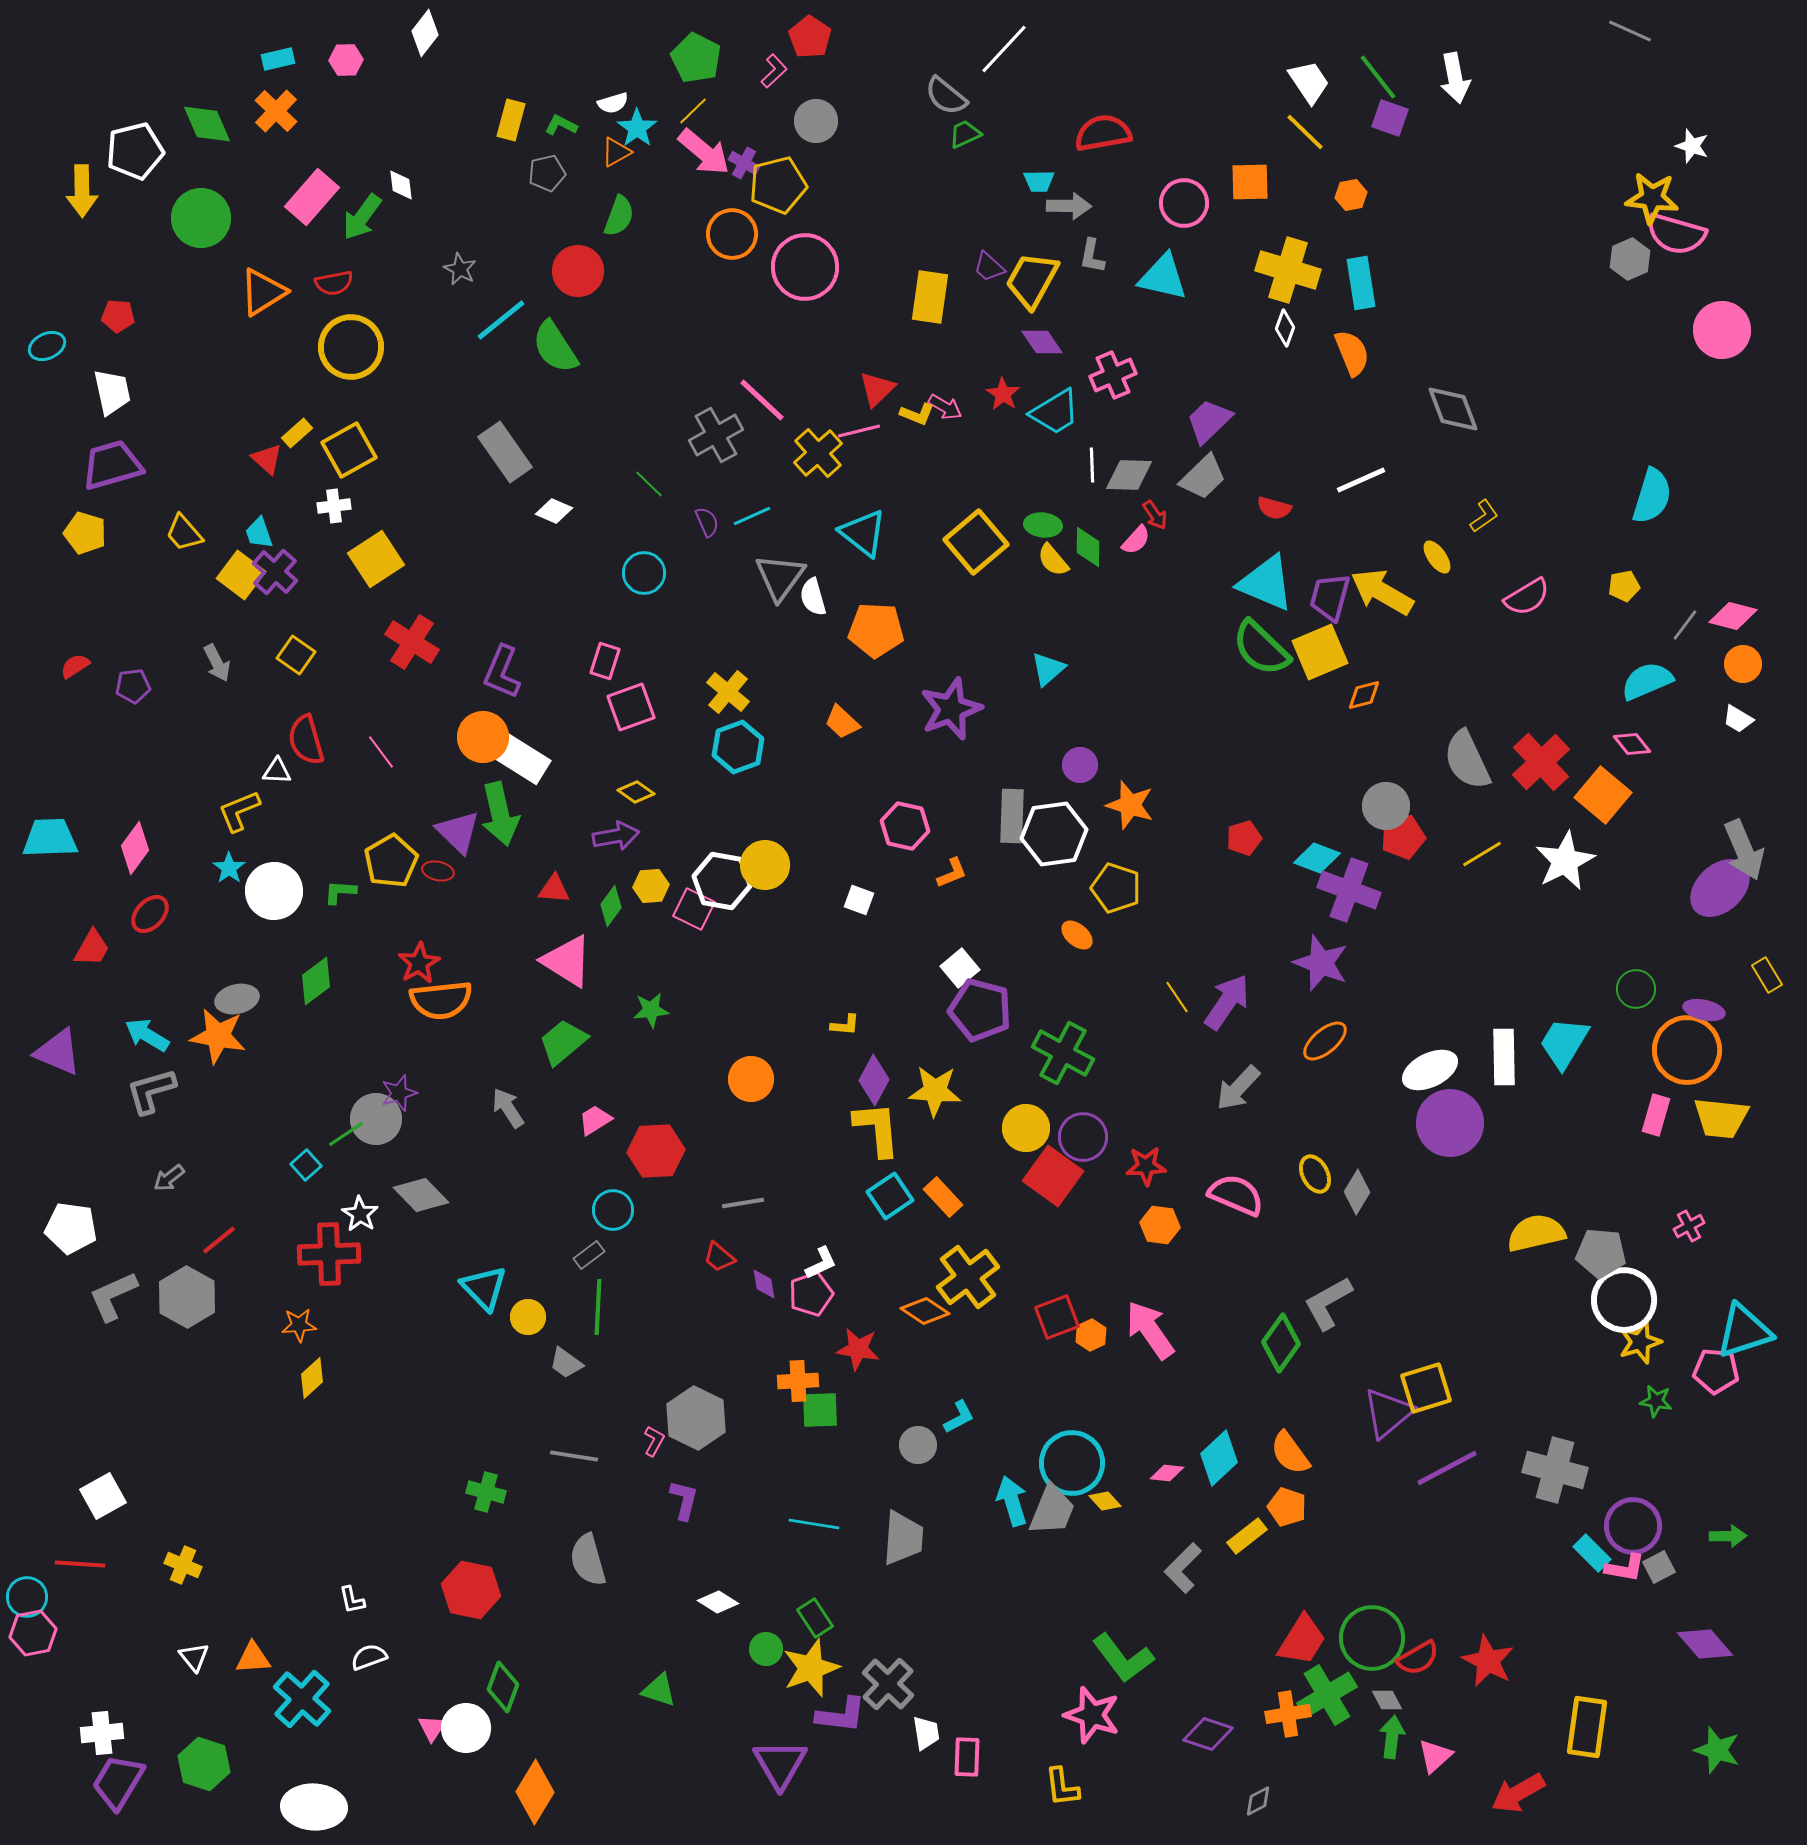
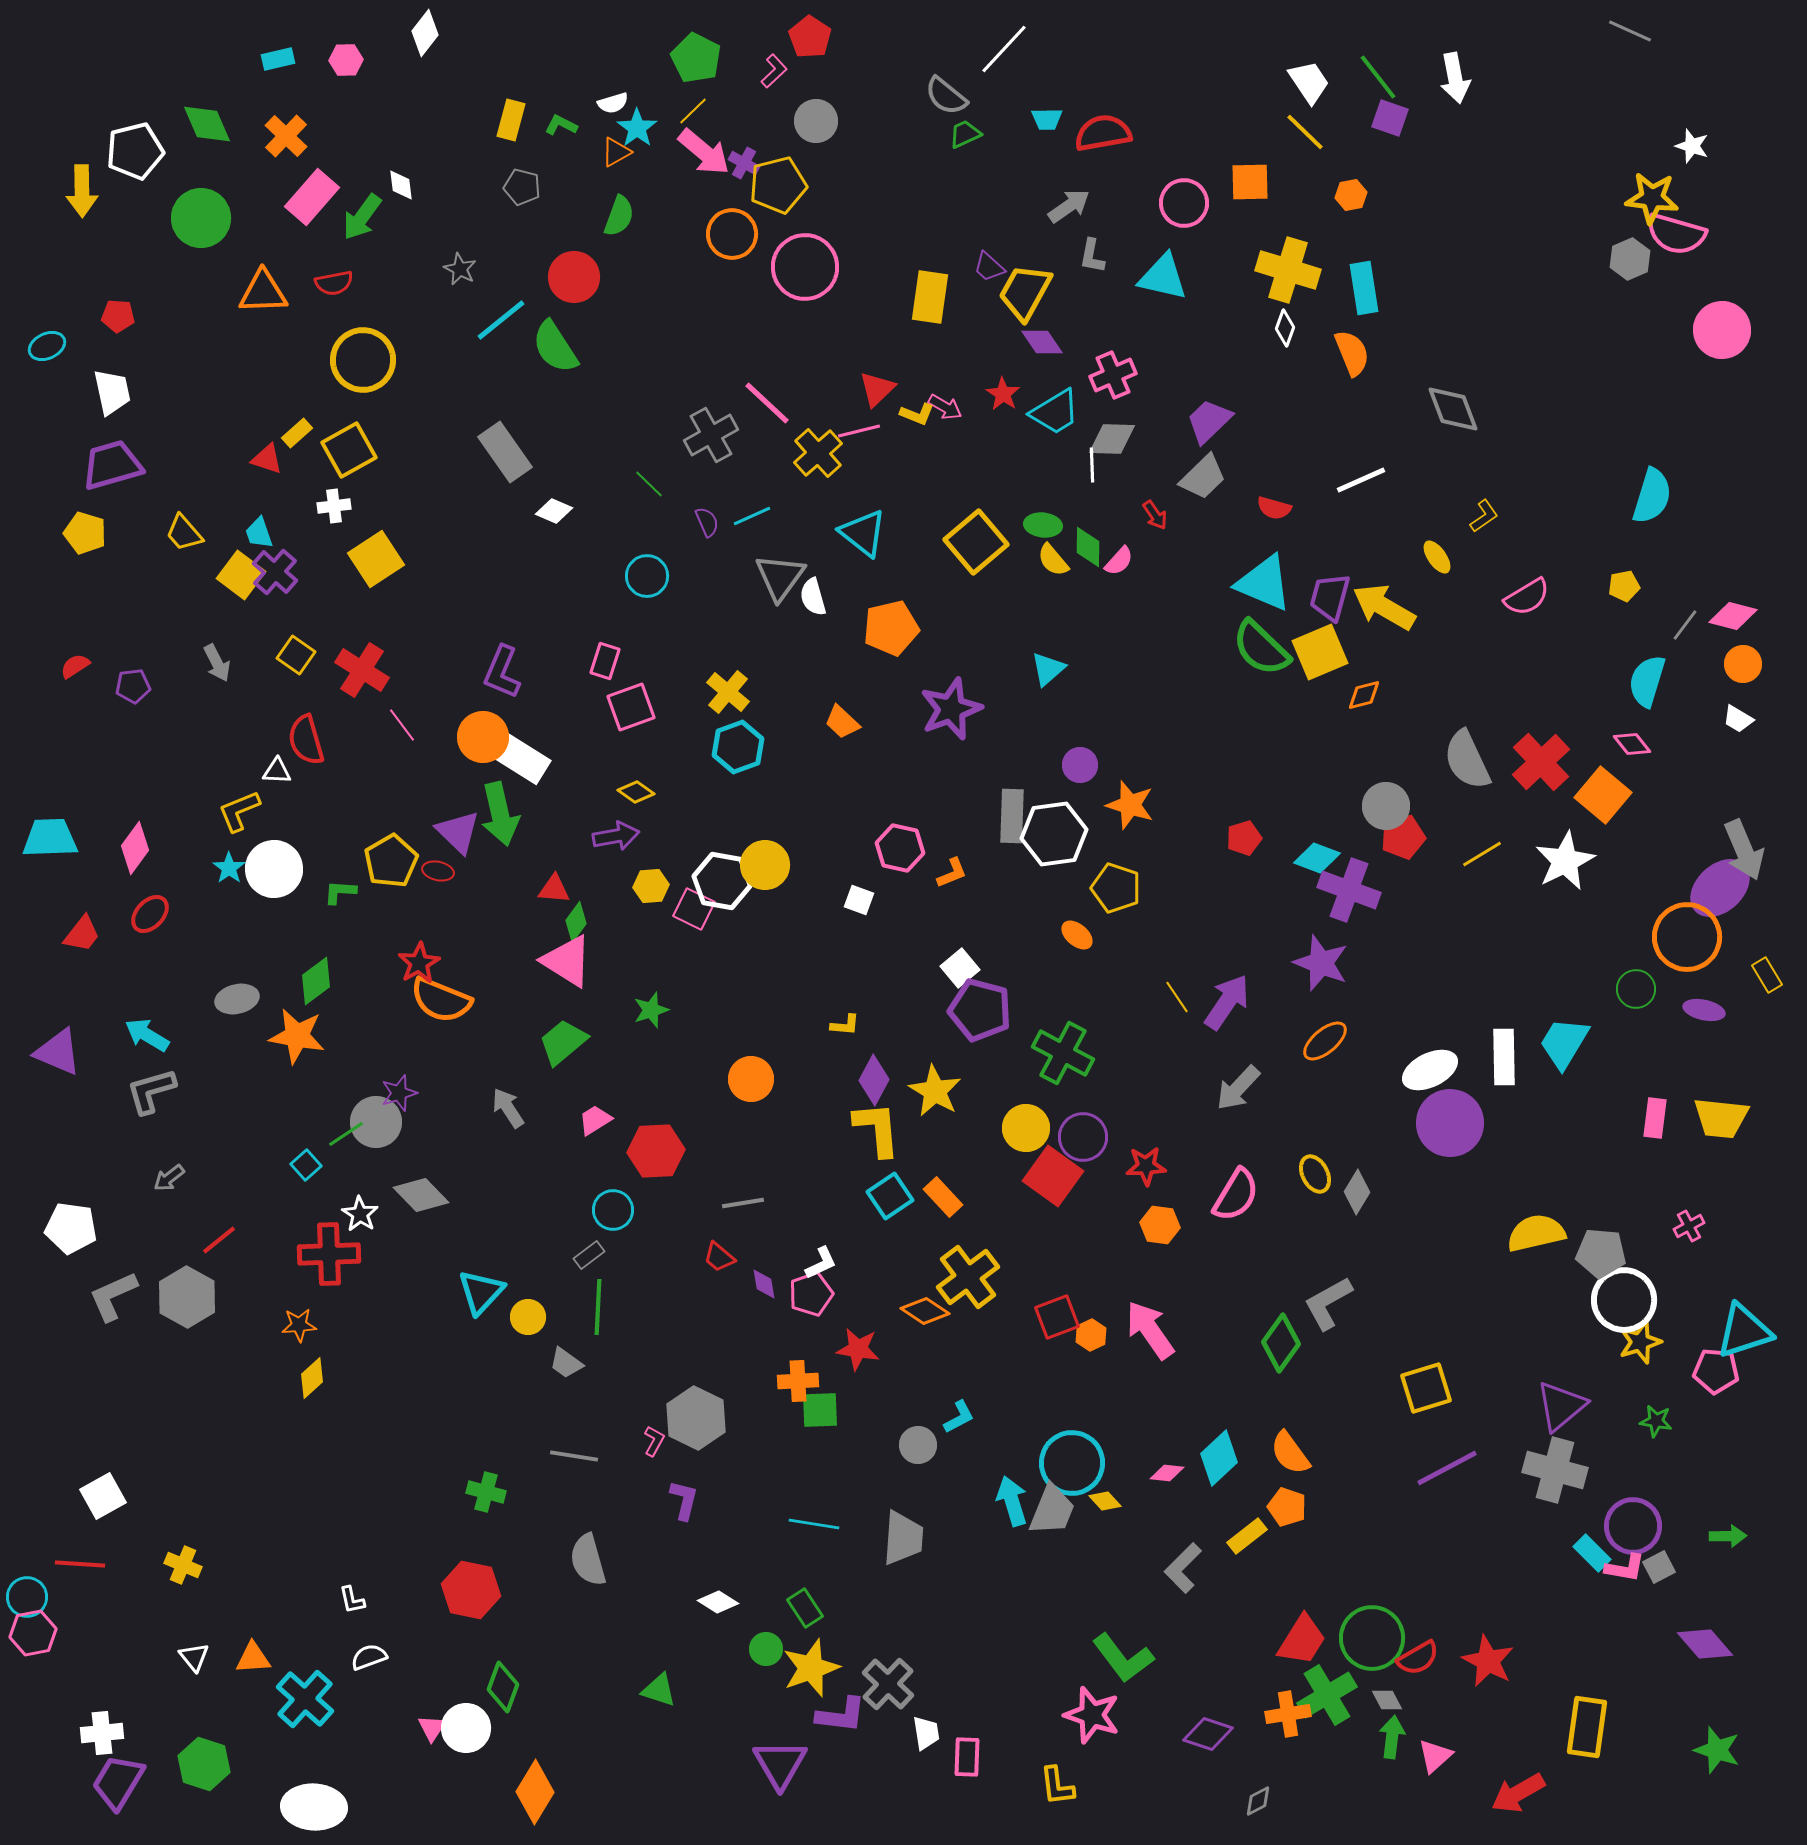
orange cross at (276, 111): moved 10 px right, 25 px down
gray pentagon at (547, 173): moved 25 px left, 14 px down; rotated 27 degrees clockwise
cyan trapezoid at (1039, 181): moved 8 px right, 62 px up
gray arrow at (1069, 206): rotated 36 degrees counterclockwise
red circle at (578, 271): moved 4 px left, 6 px down
yellow trapezoid at (1032, 280): moved 7 px left, 12 px down
cyan rectangle at (1361, 283): moved 3 px right, 5 px down
orange triangle at (263, 292): rotated 30 degrees clockwise
yellow circle at (351, 347): moved 12 px right, 13 px down
pink line at (762, 400): moved 5 px right, 3 px down
gray cross at (716, 435): moved 5 px left
red triangle at (267, 459): rotated 24 degrees counterclockwise
gray diamond at (1129, 475): moved 17 px left, 36 px up
pink semicircle at (1136, 540): moved 17 px left, 21 px down
cyan circle at (644, 573): moved 3 px right, 3 px down
cyan triangle at (1266, 583): moved 2 px left
yellow arrow at (1382, 592): moved 2 px right, 15 px down
orange pentagon at (876, 630): moved 15 px right, 2 px up; rotated 16 degrees counterclockwise
red cross at (412, 642): moved 50 px left, 28 px down
cyan semicircle at (1647, 681): rotated 50 degrees counterclockwise
pink line at (381, 752): moved 21 px right, 27 px up
pink hexagon at (905, 826): moved 5 px left, 22 px down
white circle at (274, 891): moved 22 px up
green diamond at (611, 906): moved 35 px left, 16 px down
red trapezoid at (92, 948): moved 10 px left, 14 px up; rotated 9 degrees clockwise
orange semicircle at (441, 1000): rotated 28 degrees clockwise
green star at (651, 1010): rotated 12 degrees counterclockwise
orange star at (218, 1036): moved 79 px right
orange circle at (1687, 1050): moved 113 px up
yellow star at (935, 1091): rotated 26 degrees clockwise
pink rectangle at (1656, 1115): moved 1 px left, 3 px down; rotated 9 degrees counterclockwise
gray circle at (376, 1119): moved 3 px down
pink semicircle at (1236, 1195): rotated 98 degrees clockwise
cyan triangle at (484, 1288): moved 3 px left, 4 px down; rotated 27 degrees clockwise
green star at (1656, 1401): moved 20 px down
purple triangle at (1388, 1413): moved 173 px right, 7 px up
green rectangle at (815, 1618): moved 10 px left, 10 px up
cyan cross at (302, 1699): moved 3 px right
yellow L-shape at (1062, 1787): moved 5 px left, 1 px up
